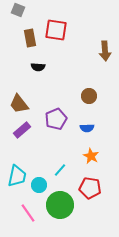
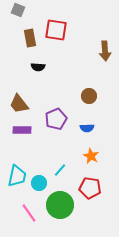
purple rectangle: rotated 42 degrees clockwise
cyan circle: moved 2 px up
pink line: moved 1 px right
